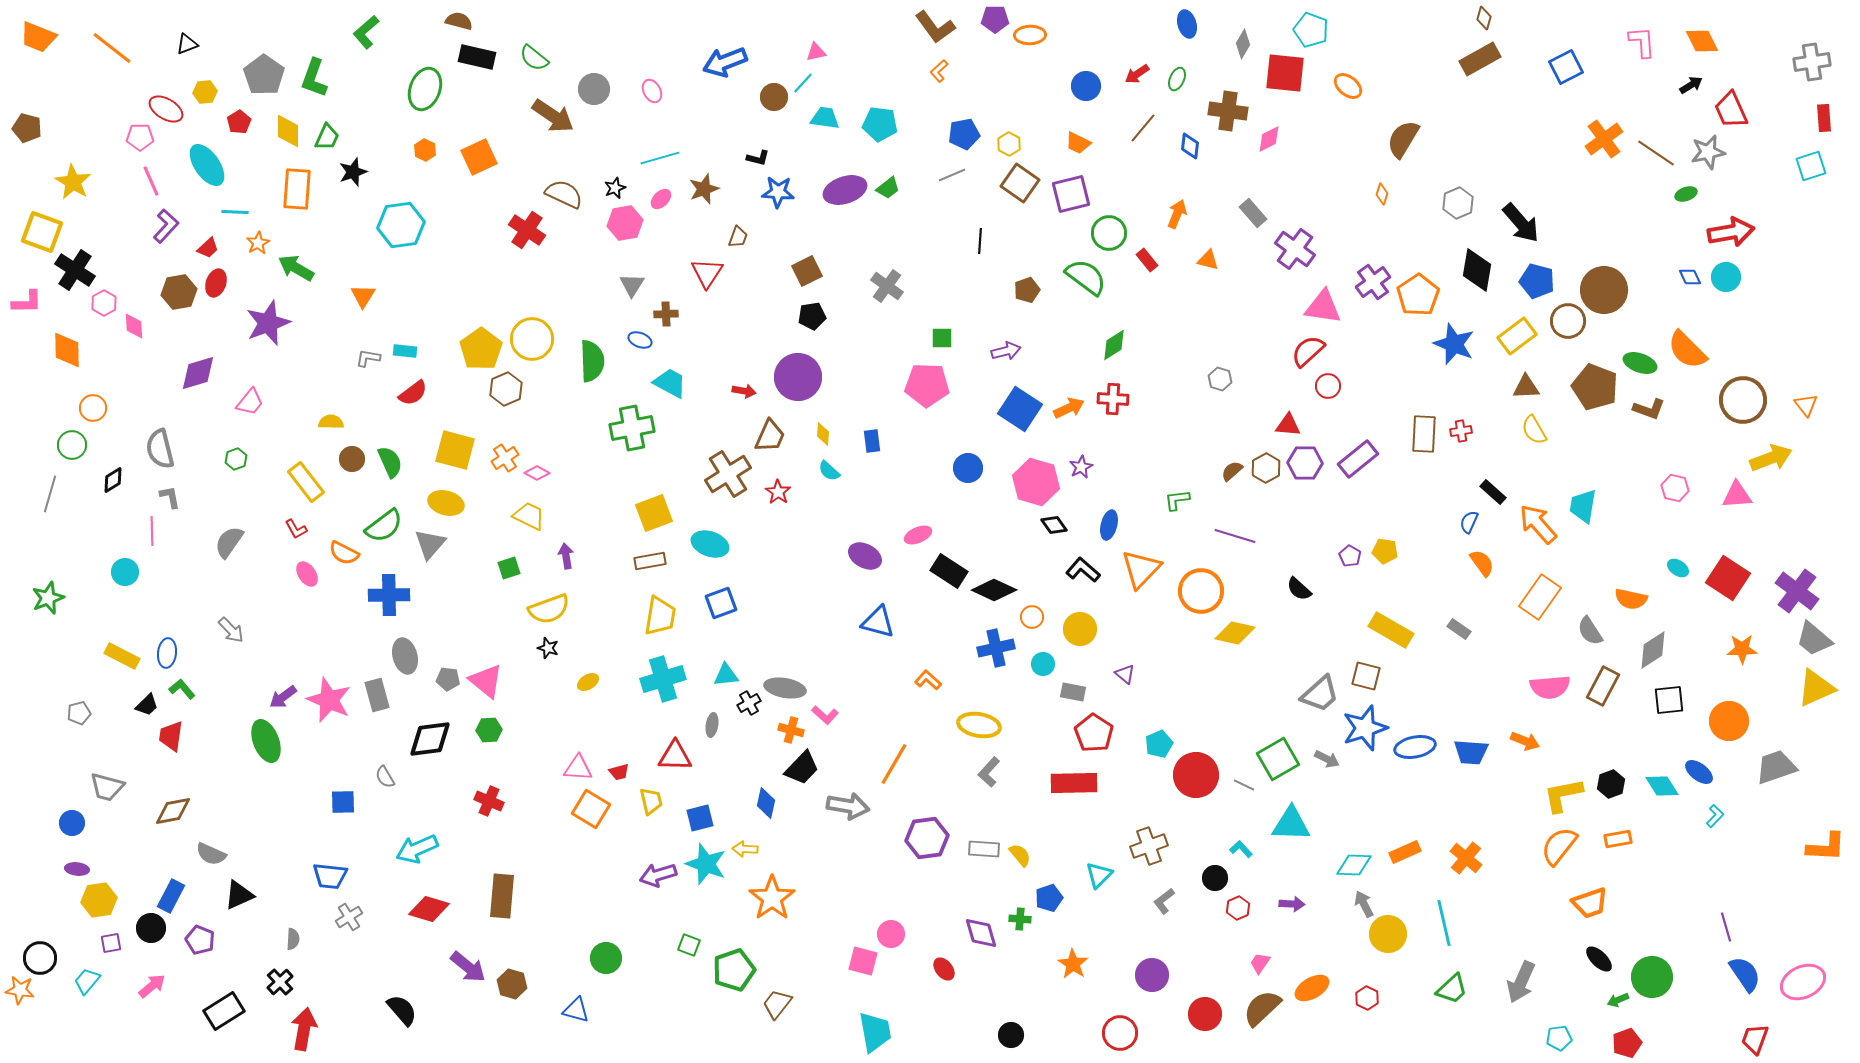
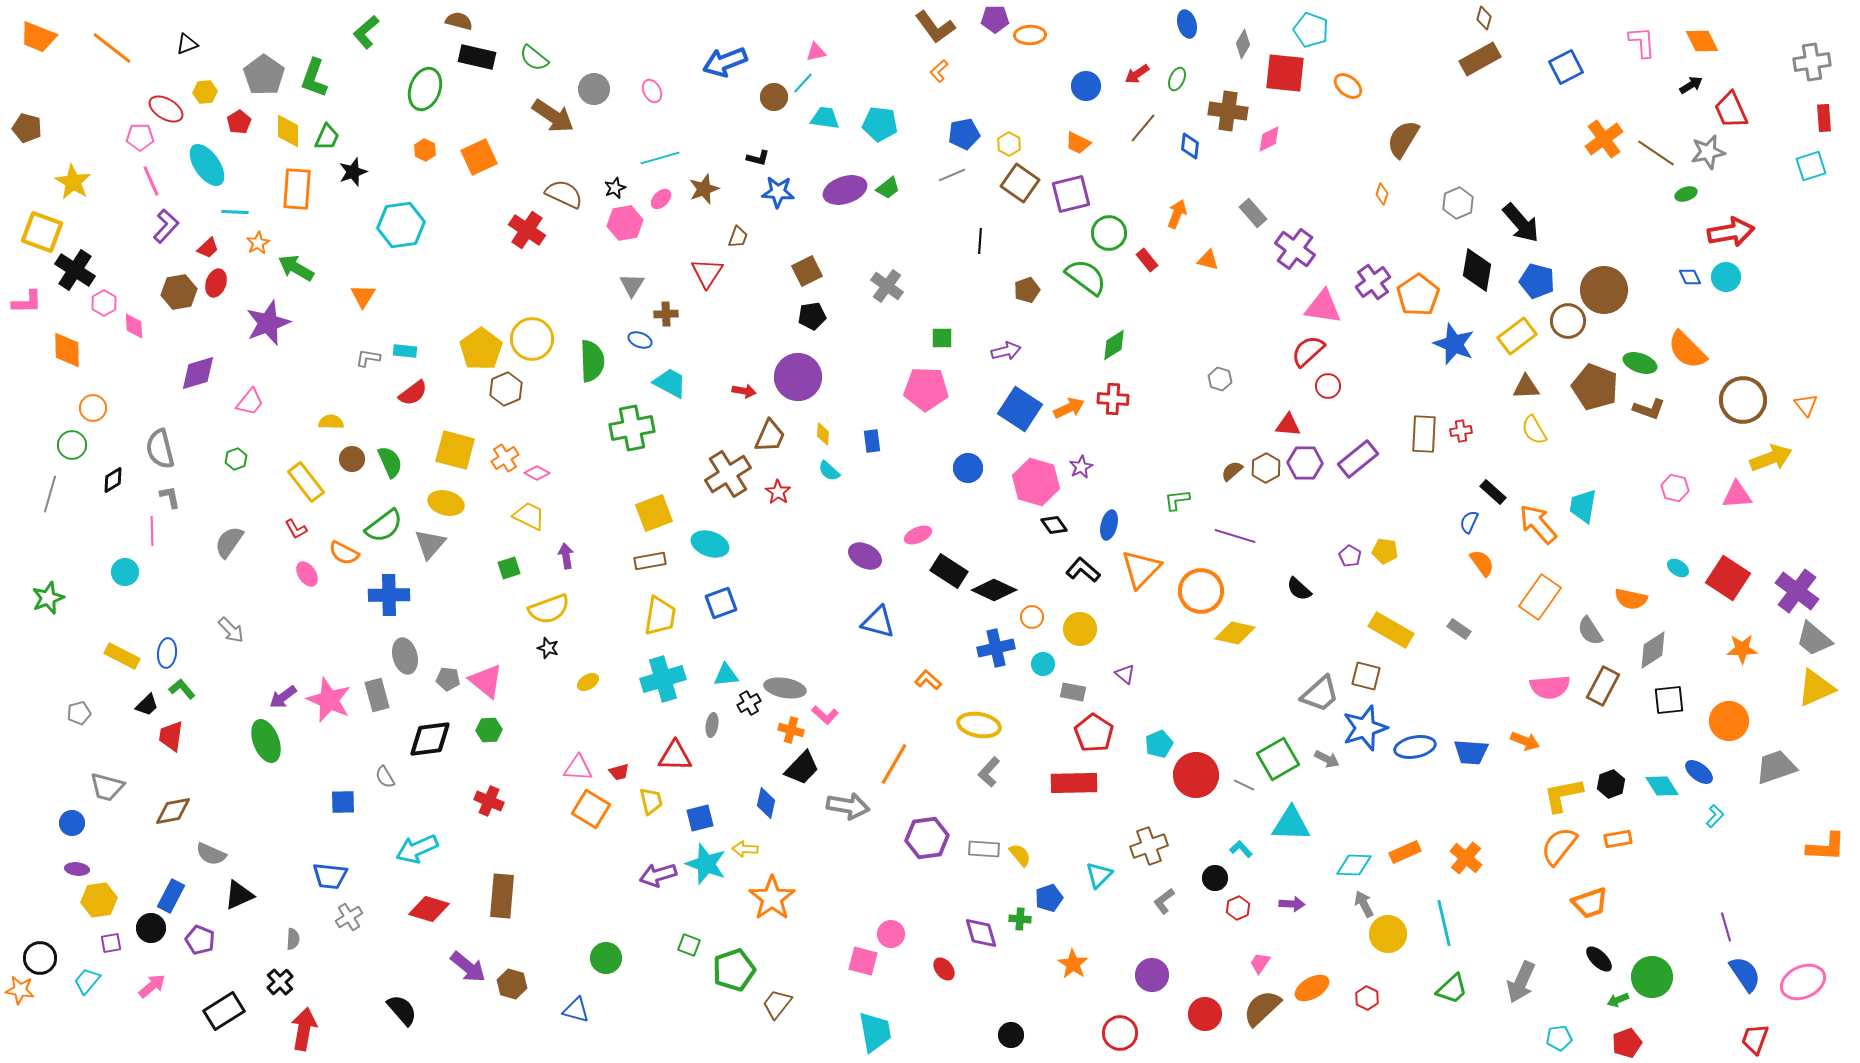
pink pentagon at (927, 385): moved 1 px left, 4 px down
